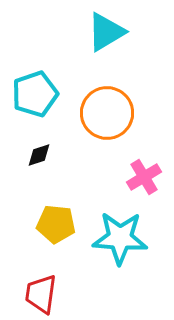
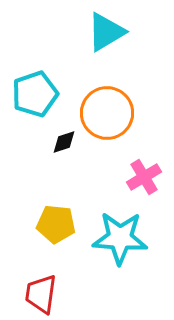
black diamond: moved 25 px right, 13 px up
